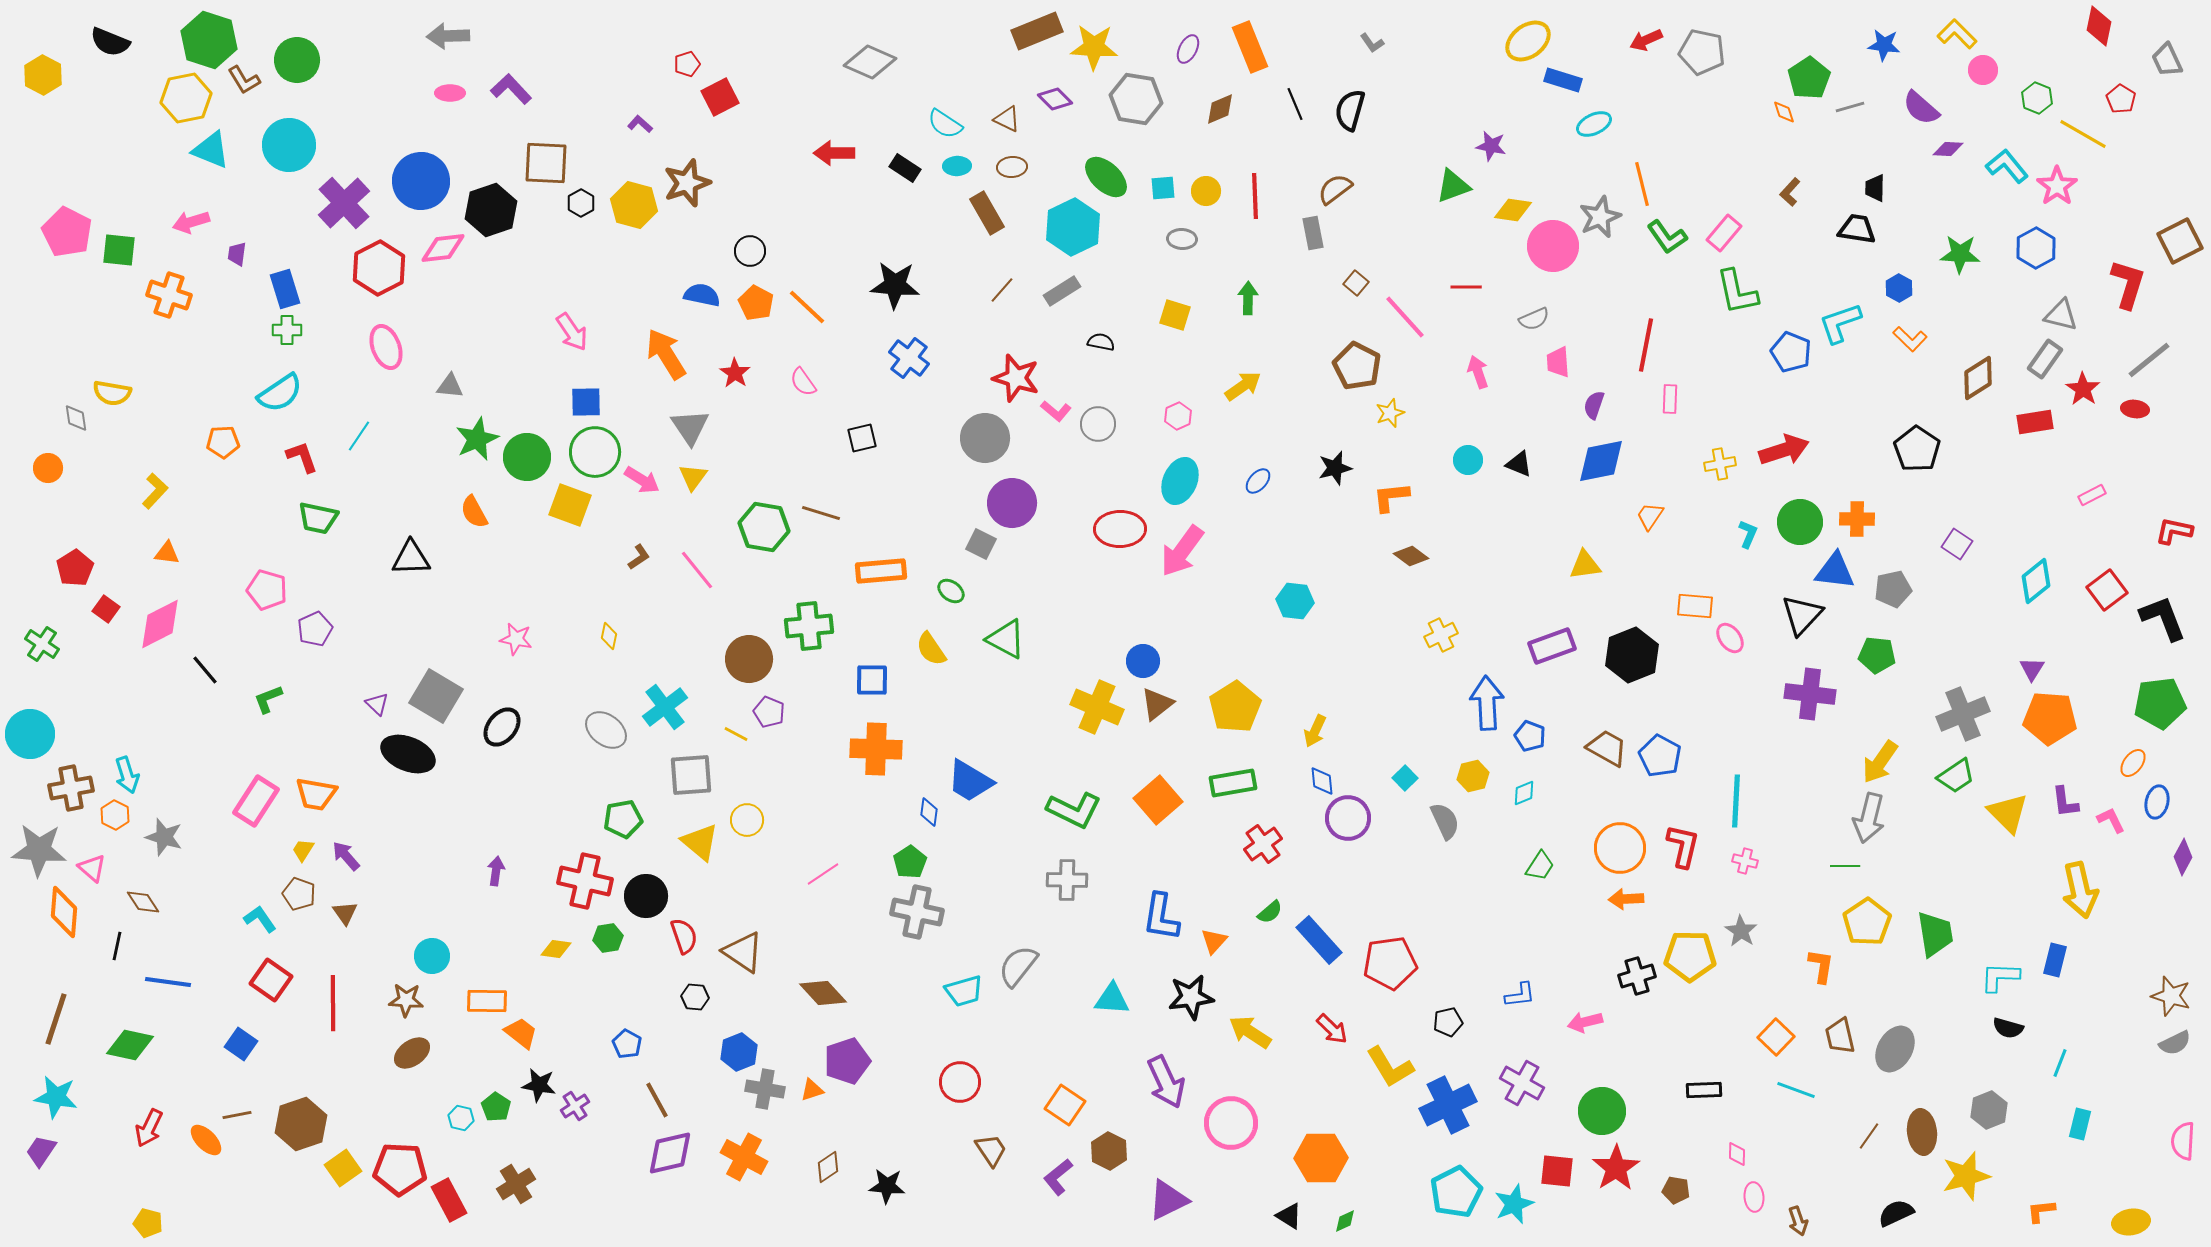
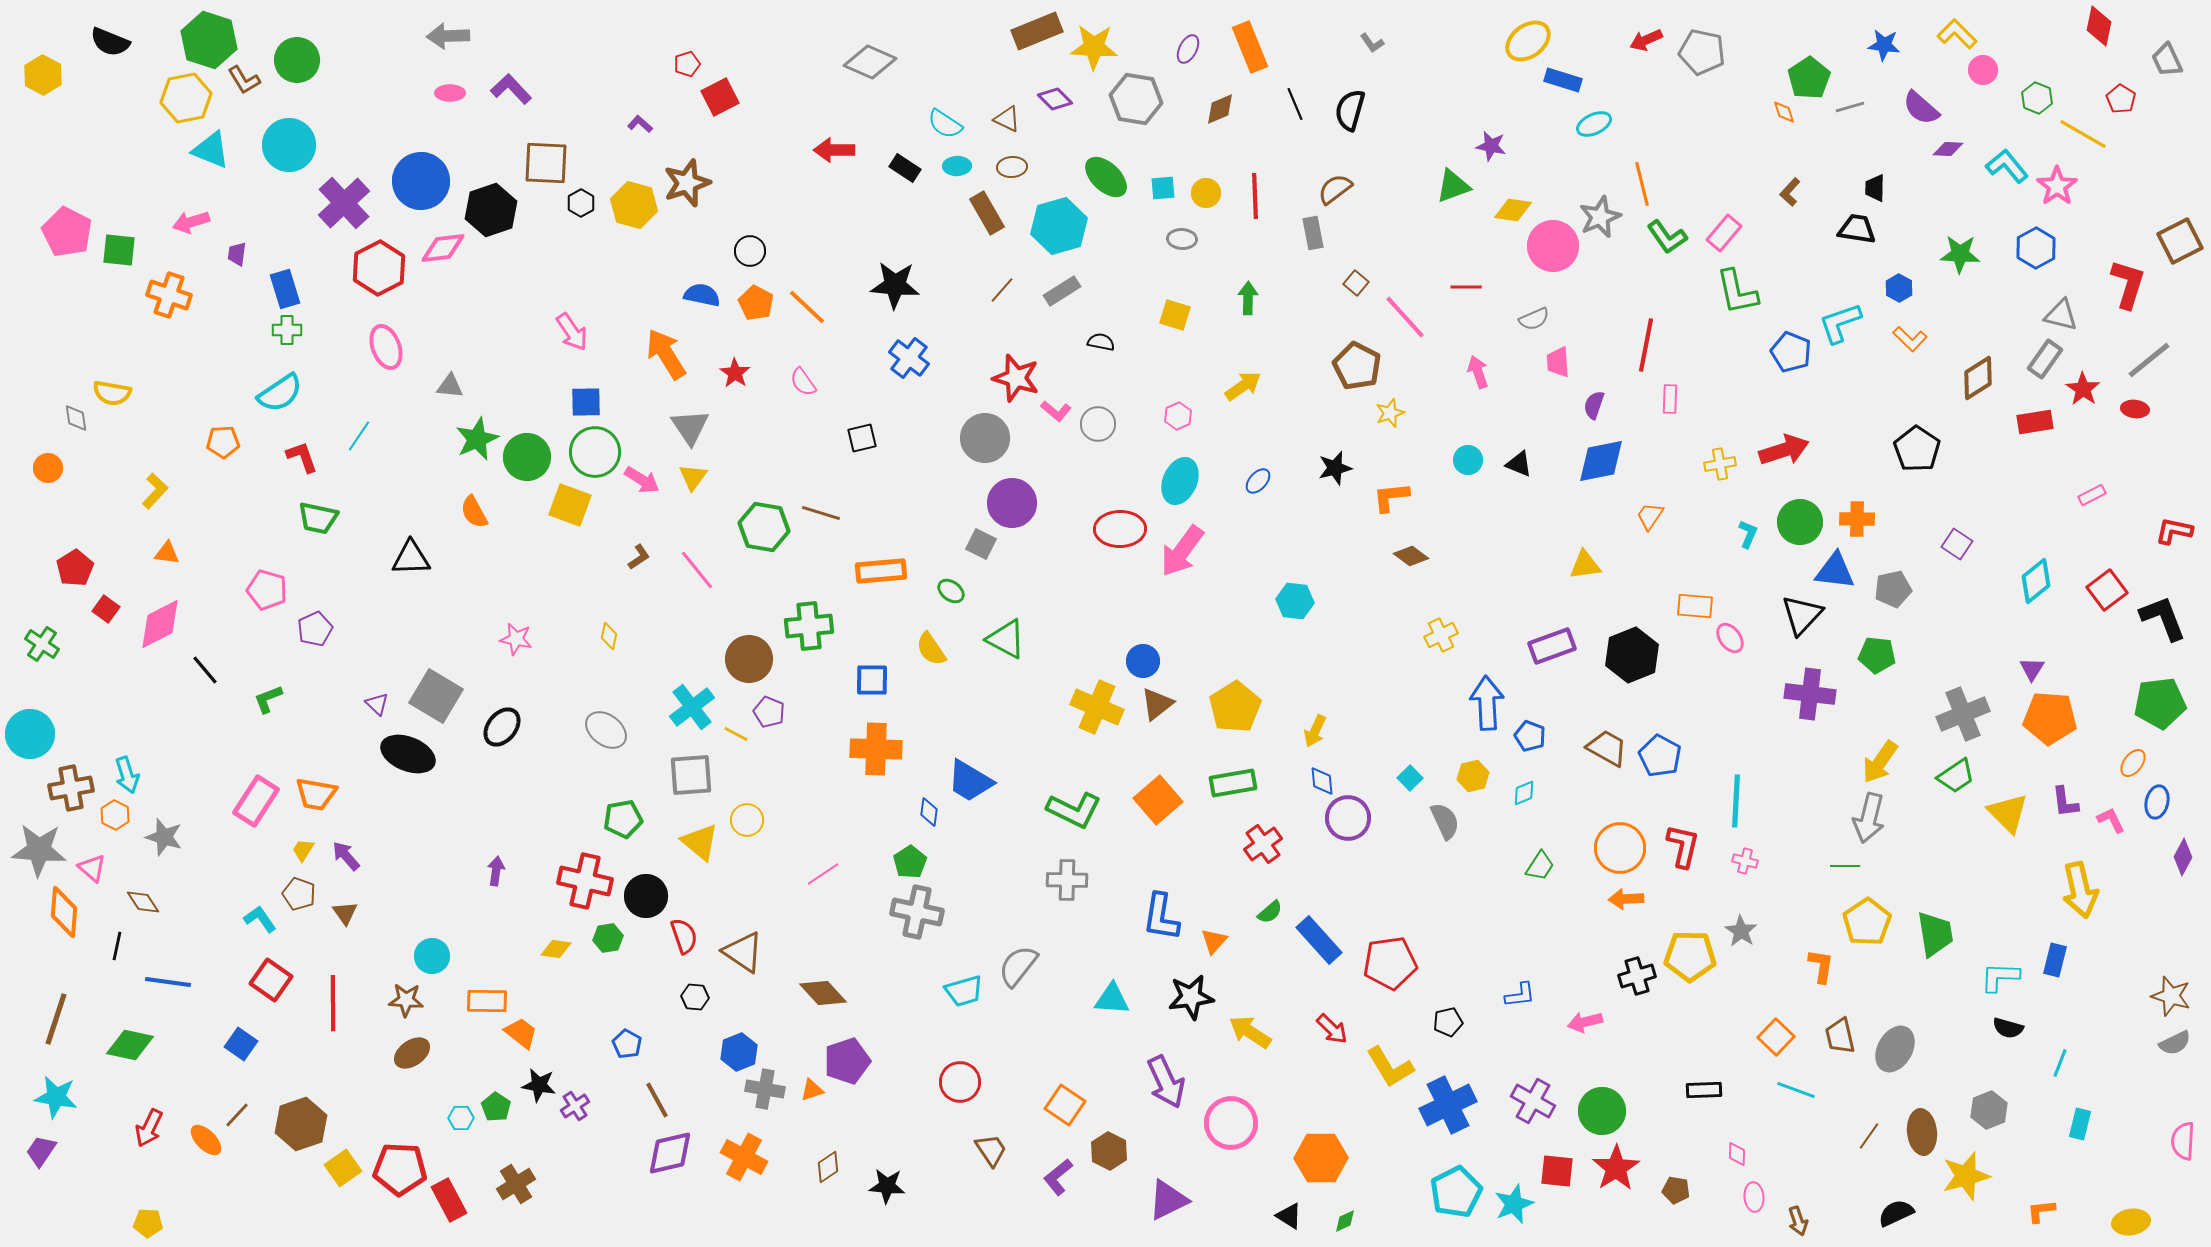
red arrow at (834, 153): moved 3 px up
yellow circle at (1206, 191): moved 2 px down
cyan hexagon at (1073, 227): moved 14 px left, 1 px up; rotated 10 degrees clockwise
cyan cross at (665, 707): moved 27 px right
cyan square at (1405, 778): moved 5 px right
purple cross at (1522, 1083): moved 11 px right, 18 px down
brown line at (237, 1115): rotated 36 degrees counterclockwise
cyan hexagon at (461, 1118): rotated 15 degrees counterclockwise
yellow pentagon at (148, 1223): rotated 12 degrees counterclockwise
